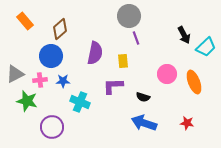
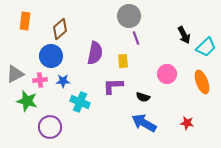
orange rectangle: rotated 48 degrees clockwise
orange ellipse: moved 8 px right
blue arrow: rotated 10 degrees clockwise
purple circle: moved 2 px left
